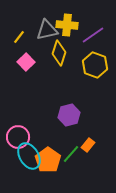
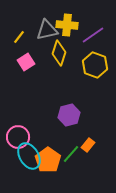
pink square: rotated 12 degrees clockwise
